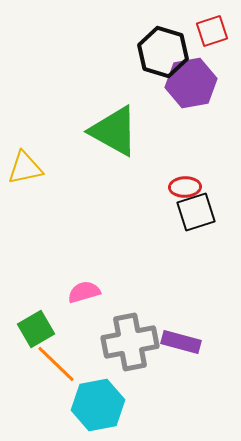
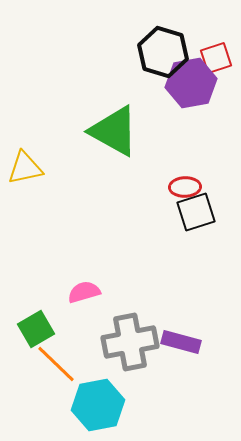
red square: moved 4 px right, 27 px down
